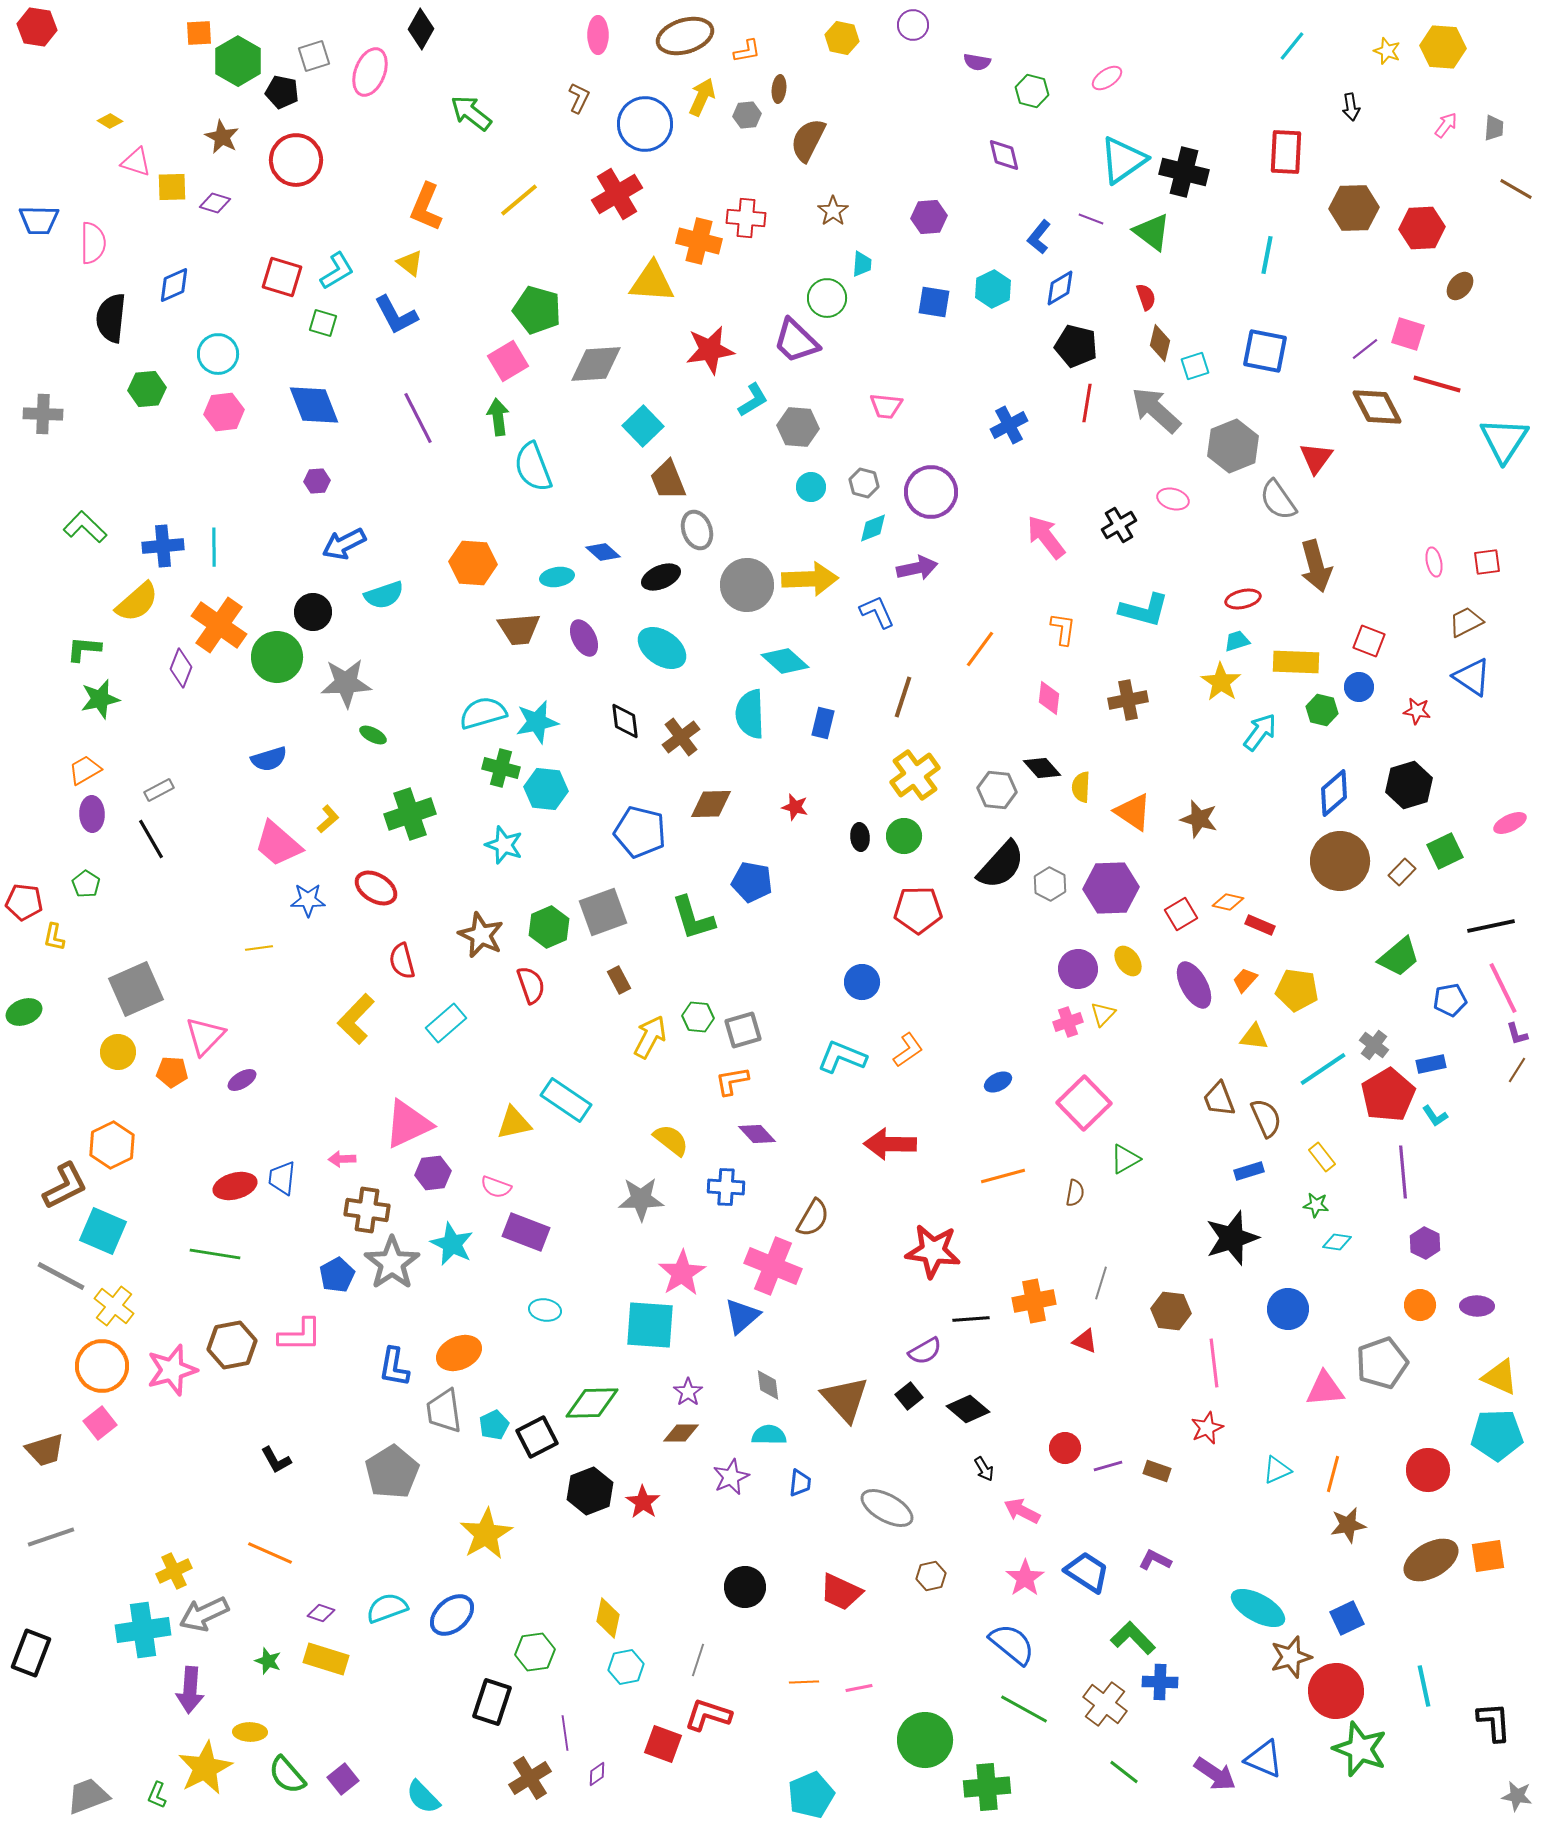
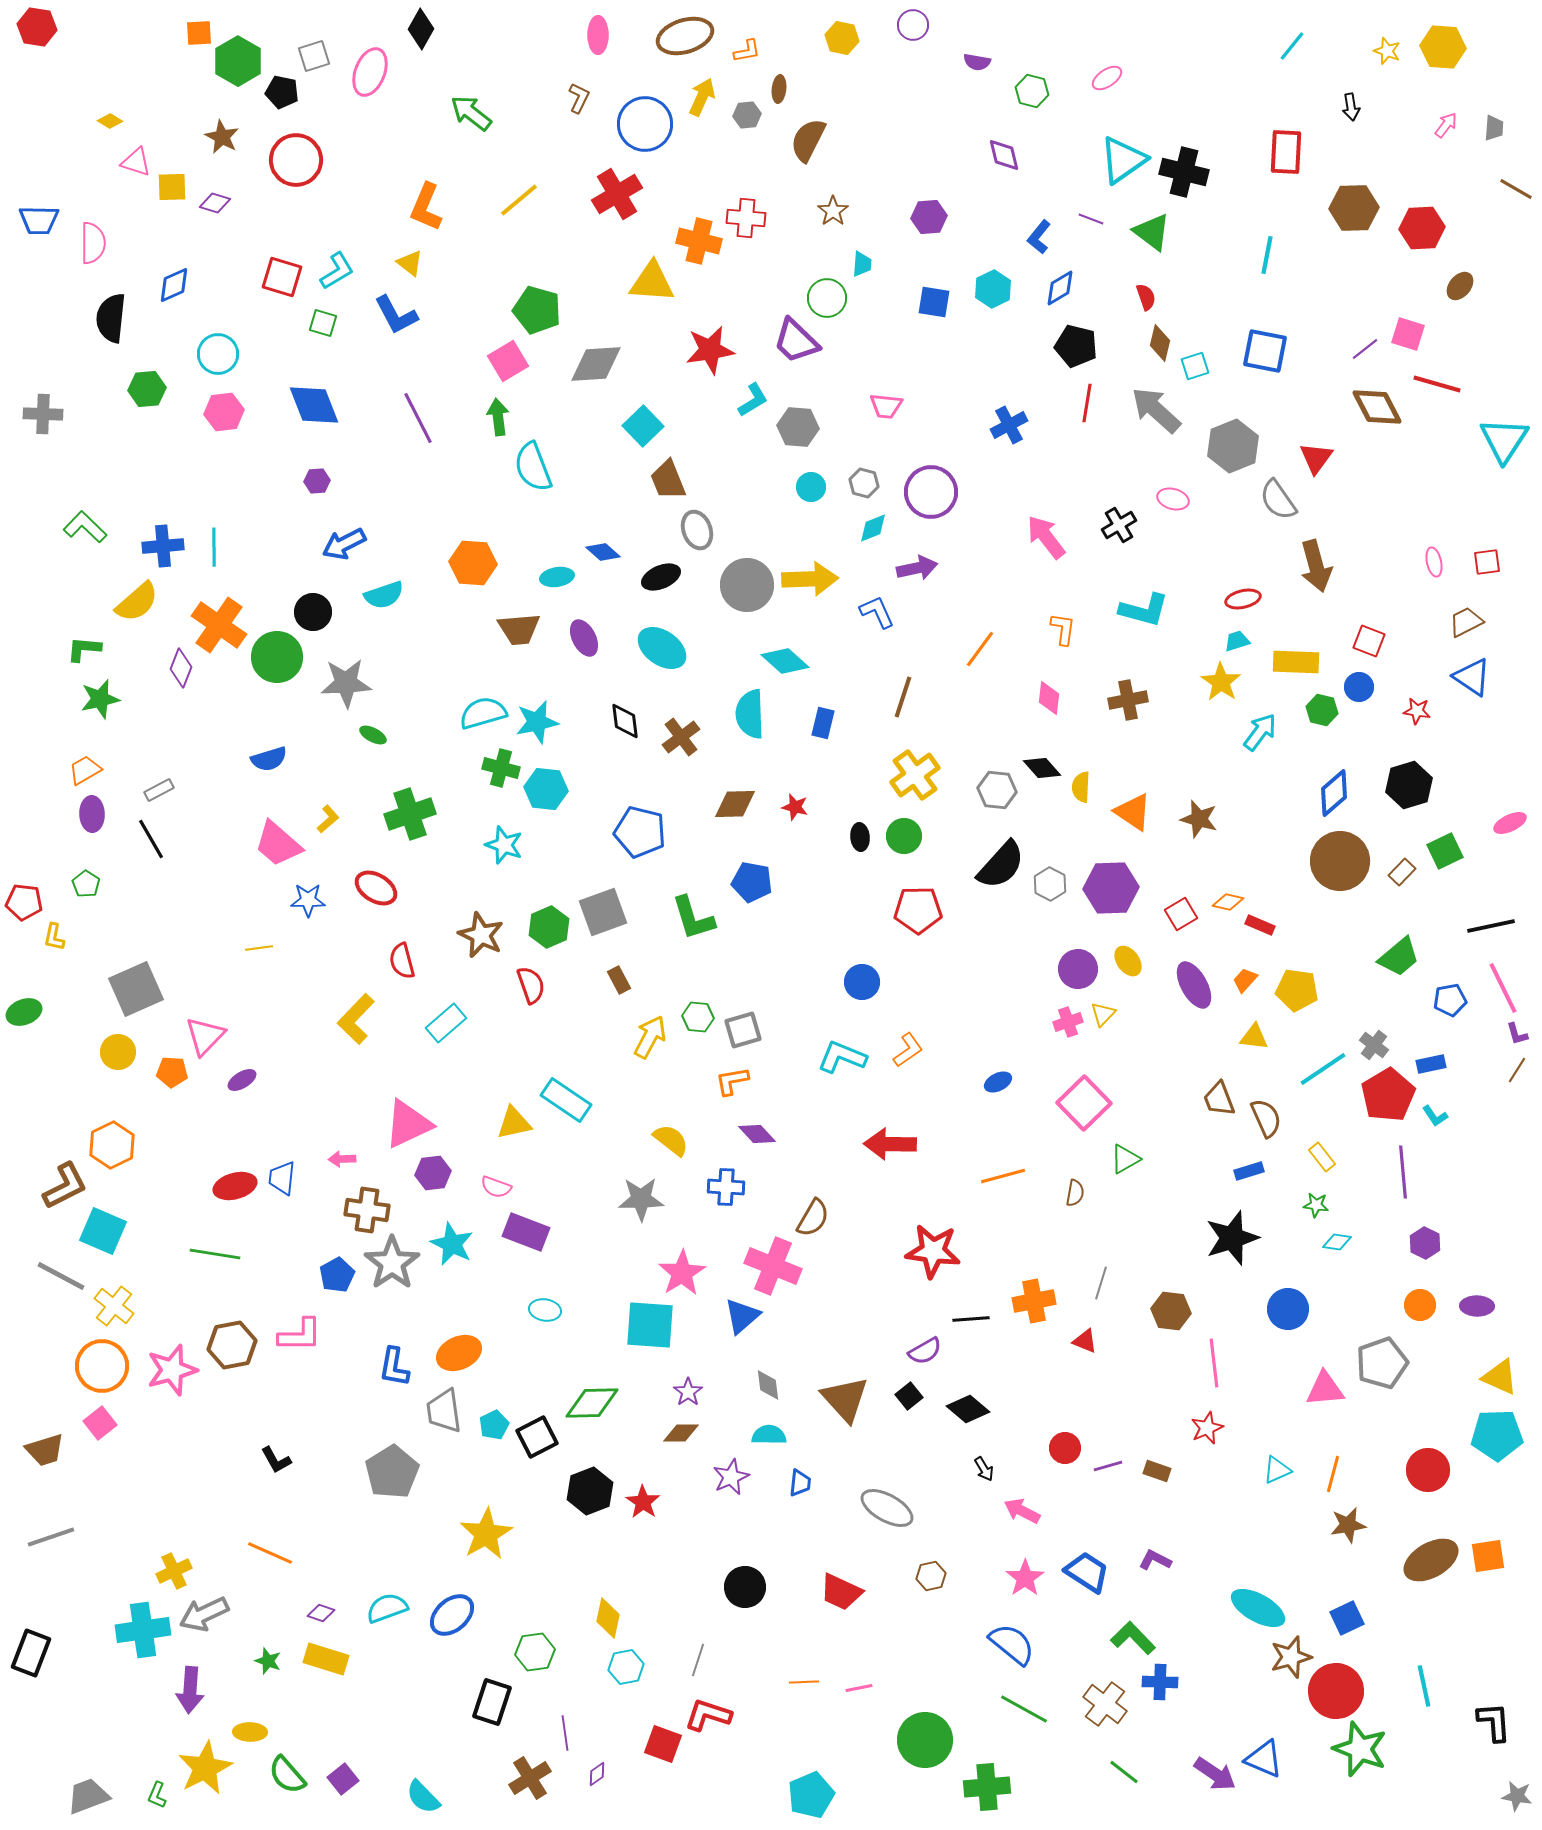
brown diamond at (711, 804): moved 24 px right
